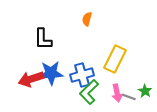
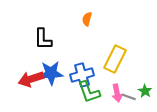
green L-shape: rotated 65 degrees counterclockwise
